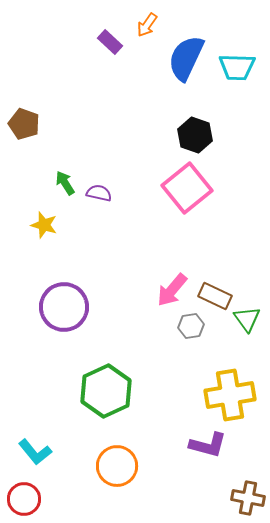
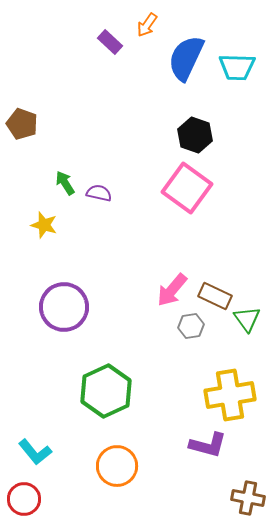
brown pentagon: moved 2 px left
pink square: rotated 15 degrees counterclockwise
